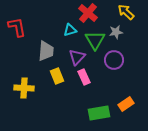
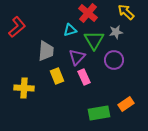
red L-shape: rotated 60 degrees clockwise
green triangle: moved 1 px left
